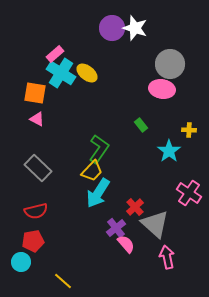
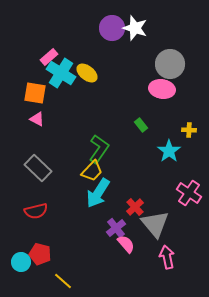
pink rectangle: moved 6 px left, 3 px down
gray triangle: rotated 8 degrees clockwise
red pentagon: moved 7 px right, 13 px down; rotated 25 degrees clockwise
